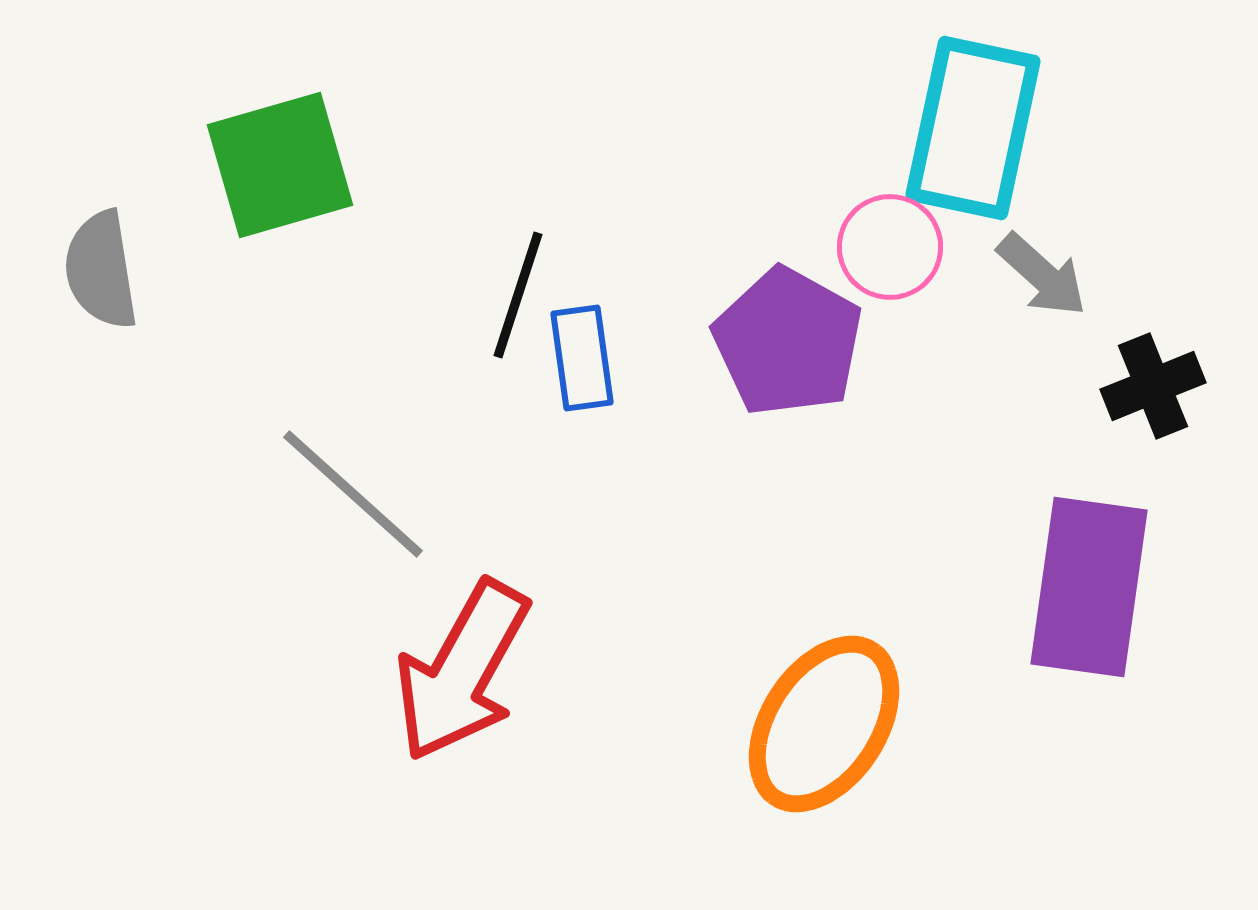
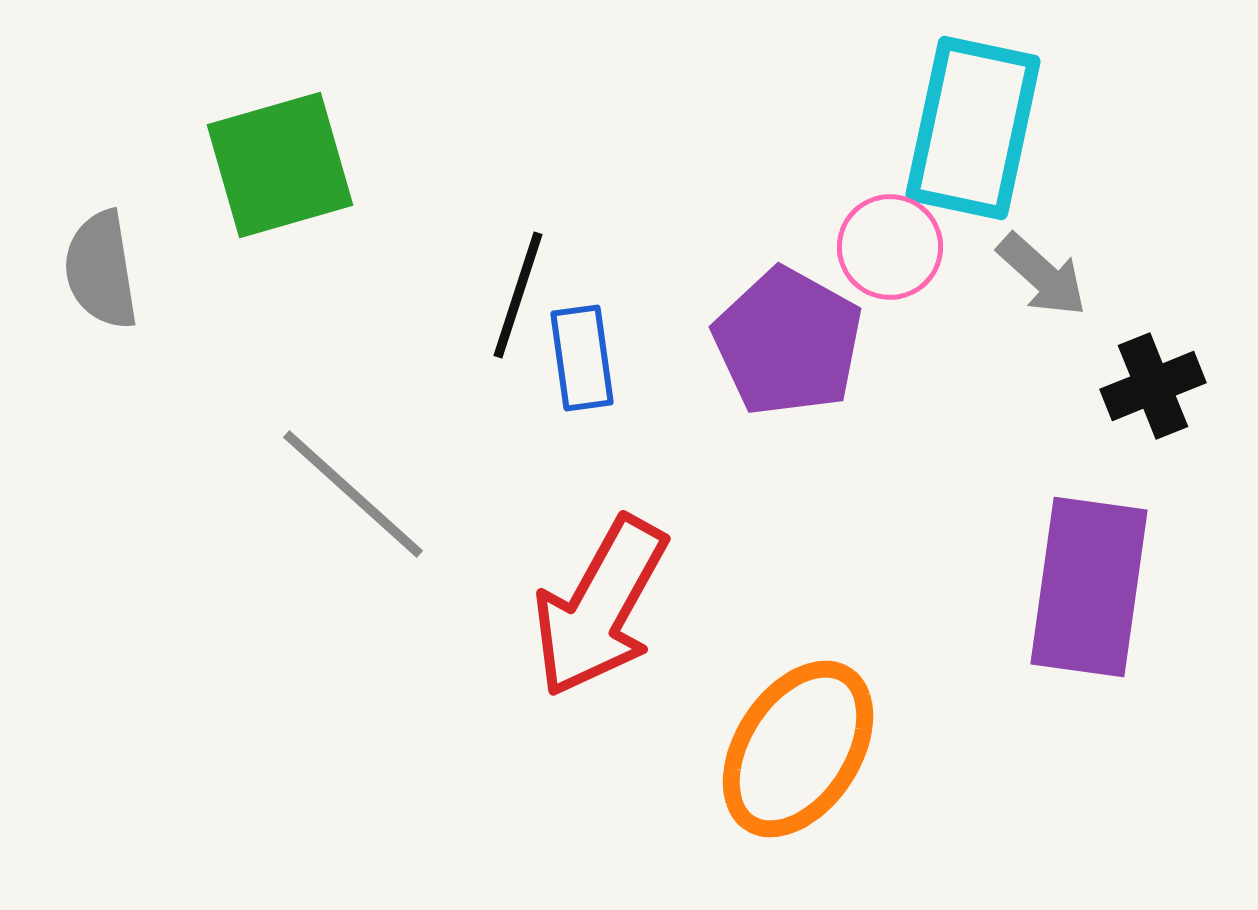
red arrow: moved 138 px right, 64 px up
orange ellipse: moved 26 px left, 25 px down
